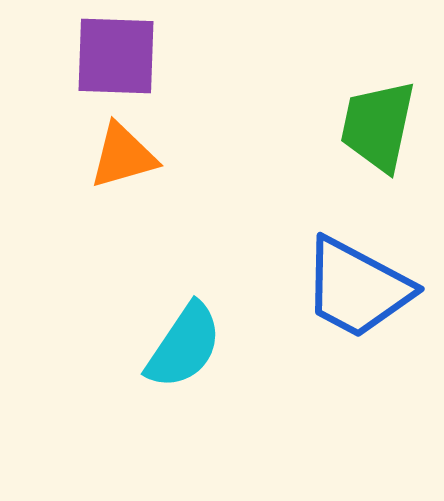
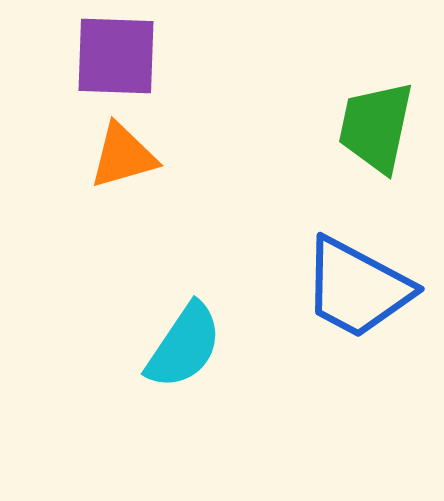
green trapezoid: moved 2 px left, 1 px down
